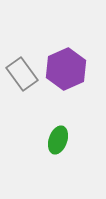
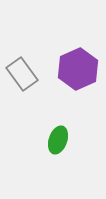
purple hexagon: moved 12 px right
